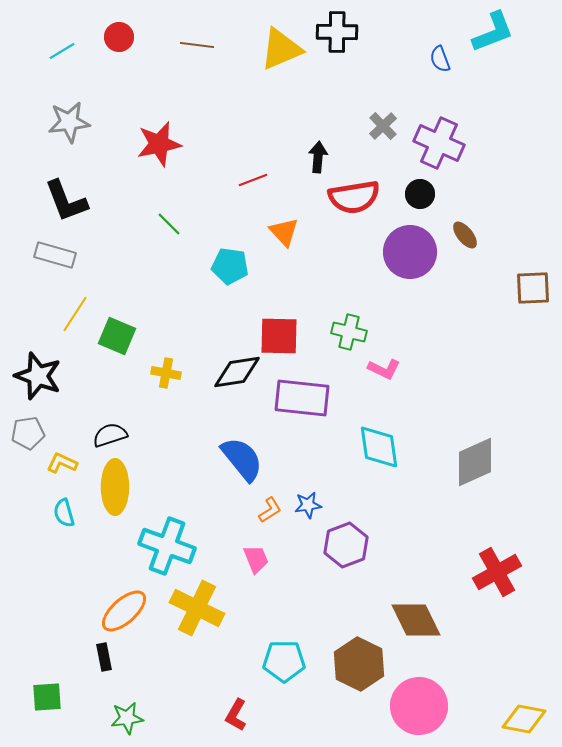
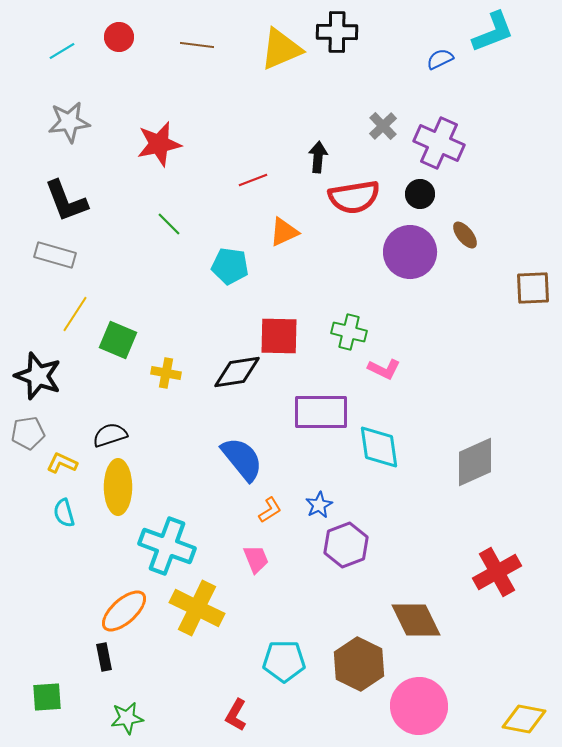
blue semicircle at (440, 59): rotated 84 degrees clockwise
orange triangle at (284, 232): rotated 48 degrees clockwise
green square at (117, 336): moved 1 px right, 4 px down
purple rectangle at (302, 398): moved 19 px right, 14 px down; rotated 6 degrees counterclockwise
yellow ellipse at (115, 487): moved 3 px right
blue star at (308, 505): moved 11 px right; rotated 20 degrees counterclockwise
